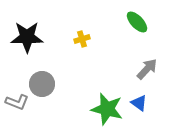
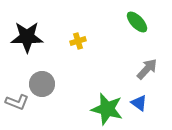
yellow cross: moved 4 px left, 2 px down
